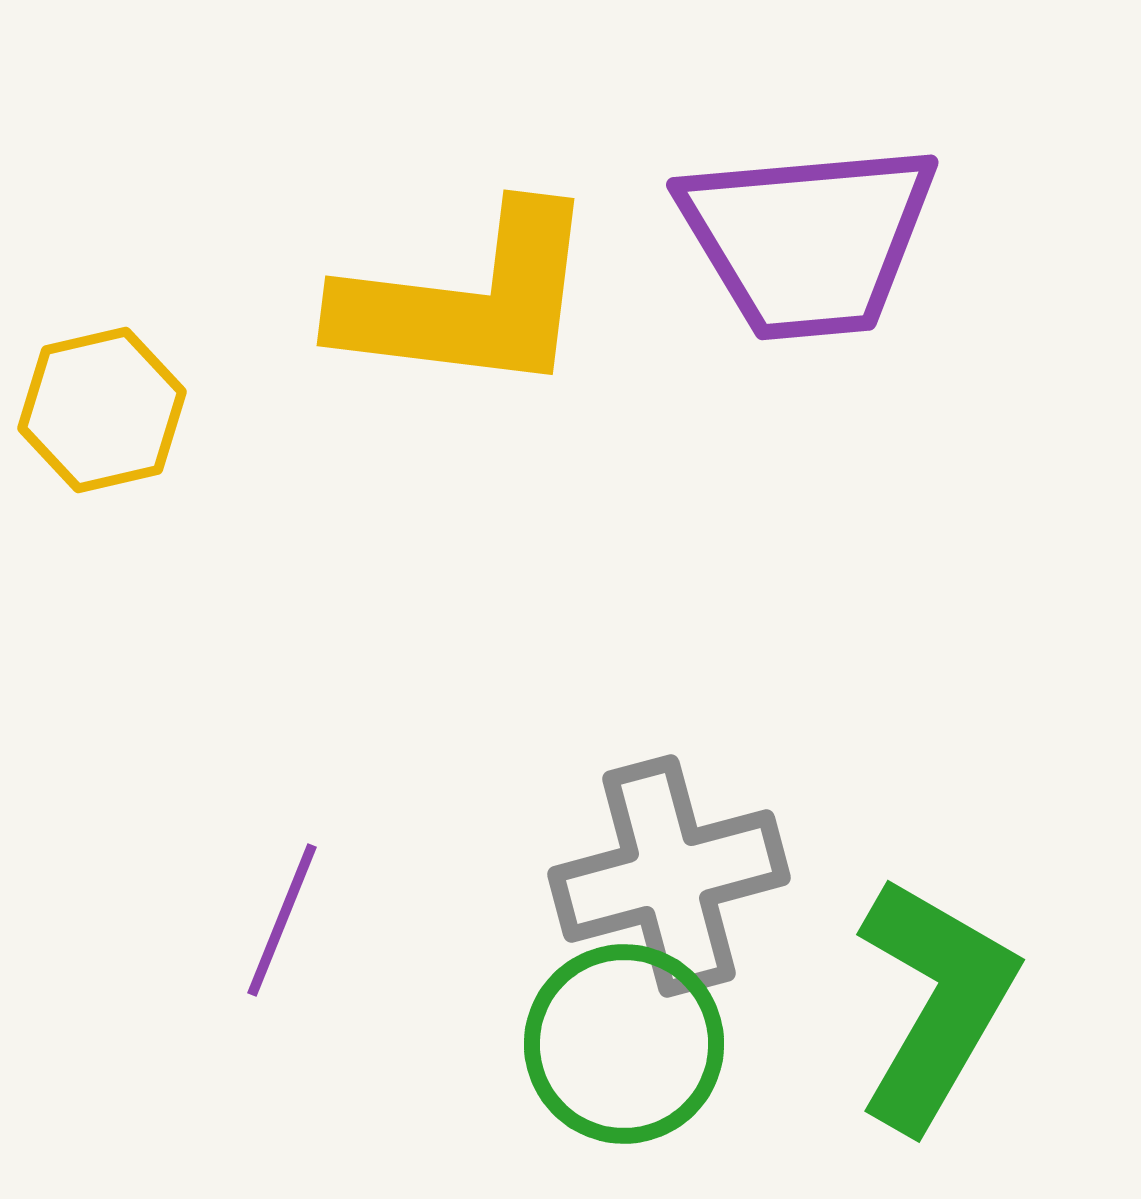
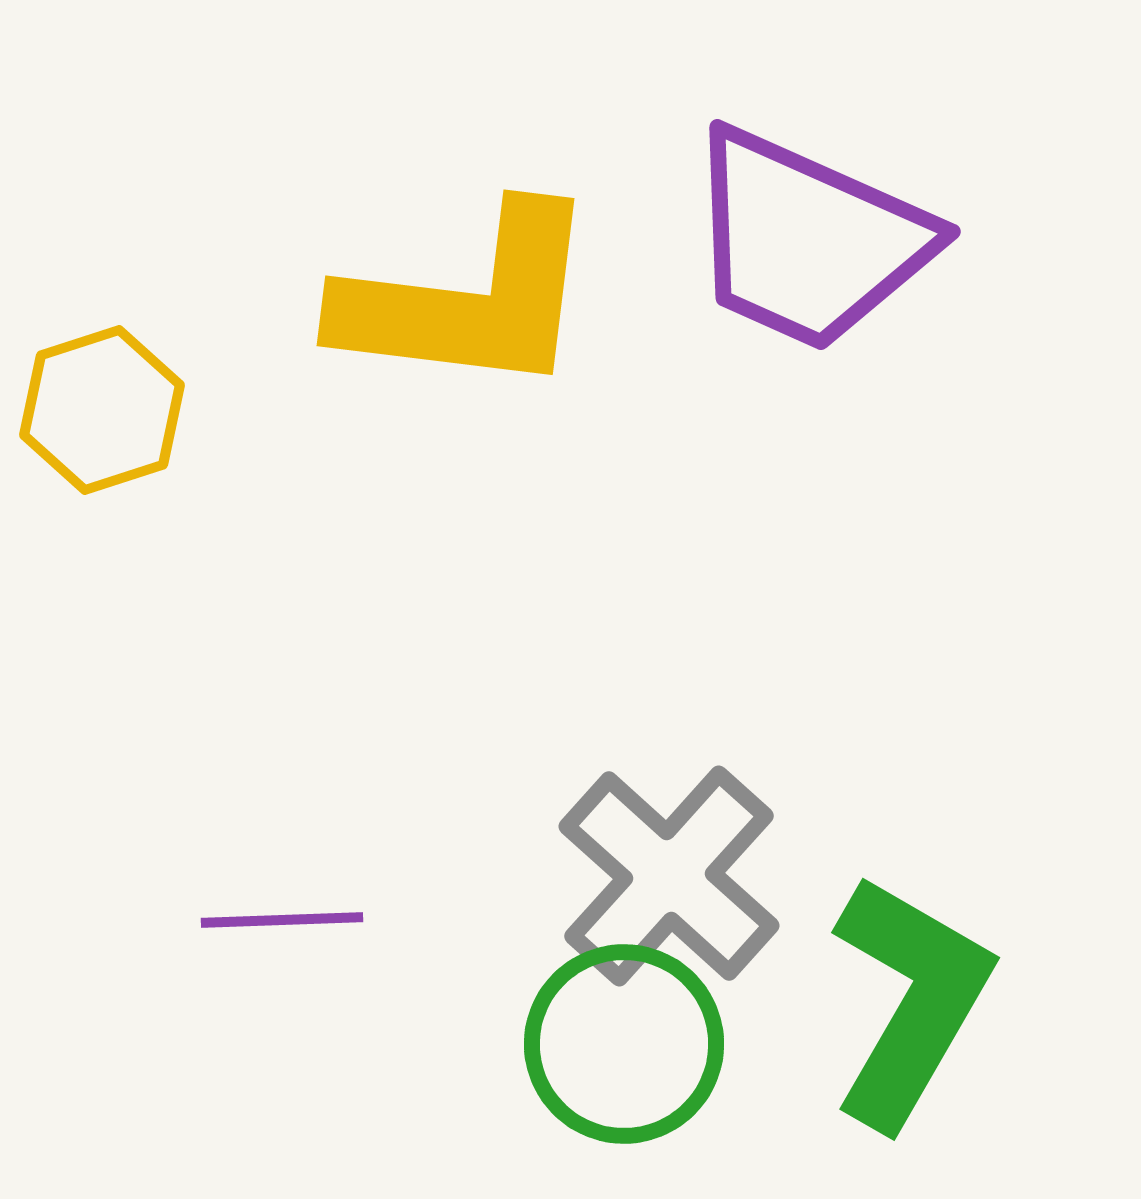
purple trapezoid: rotated 29 degrees clockwise
yellow hexagon: rotated 5 degrees counterclockwise
gray cross: rotated 33 degrees counterclockwise
purple line: rotated 66 degrees clockwise
green L-shape: moved 25 px left, 2 px up
